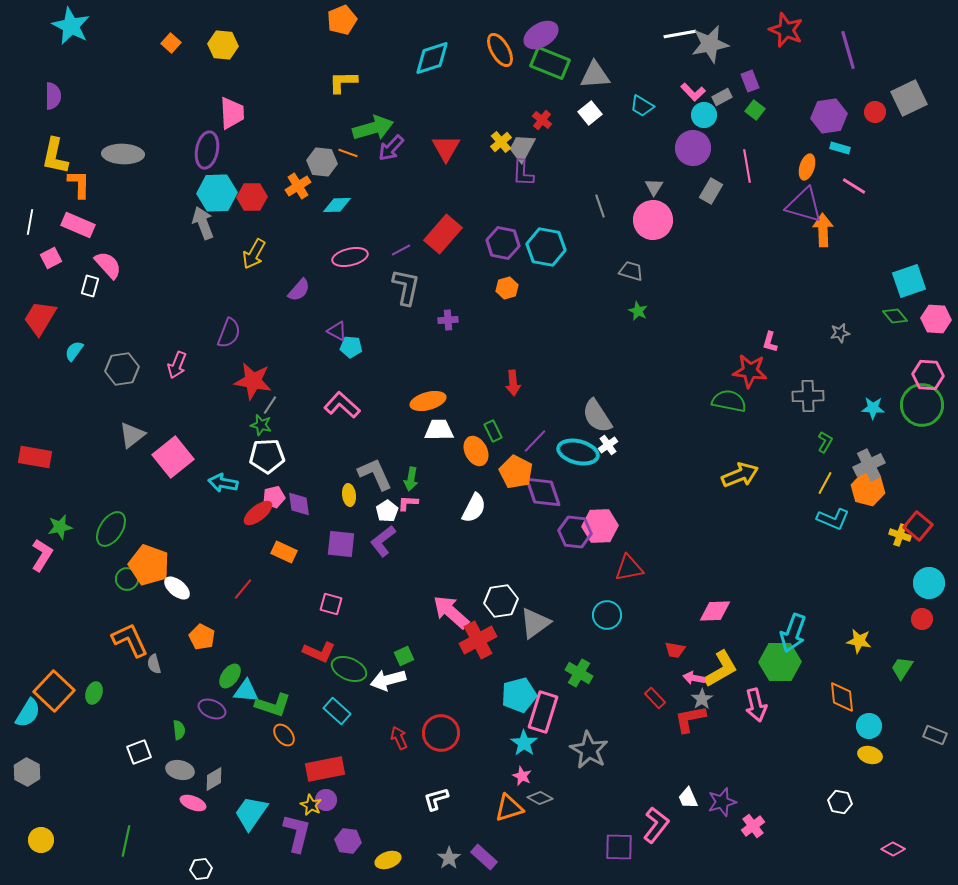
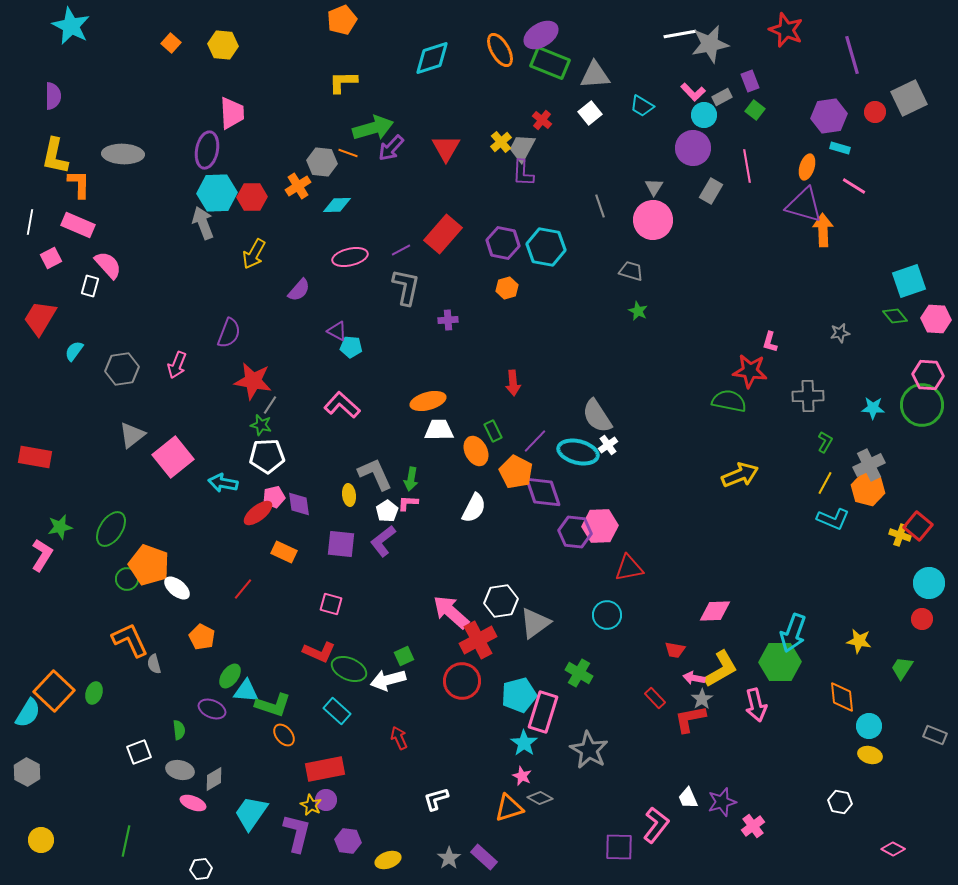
purple line at (848, 50): moved 4 px right, 5 px down
red circle at (441, 733): moved 21 px right, 52 px up
